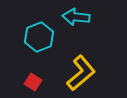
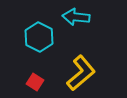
cyan hexagon: rotated 12 degrees counterclockwise
red square: moved 2 px right
